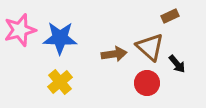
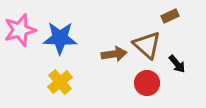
brown triangle: moved 3 px left, 2 px up
